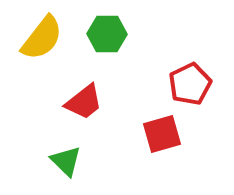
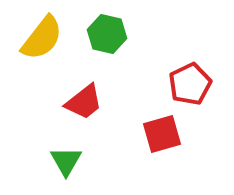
green hexagon: rotated 12 degrees clockwise
green triangle: rotated 16 degrees clockwise
